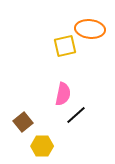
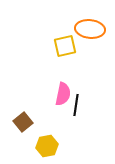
black line: moved 10 px up; rotated 40 degrees counterclockwise
yellow hexagon: moved 5 px right; rotated 10 degrees counterclockwise
